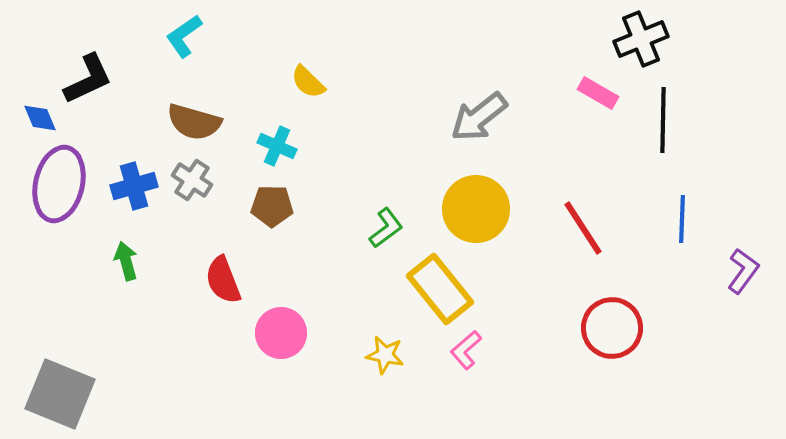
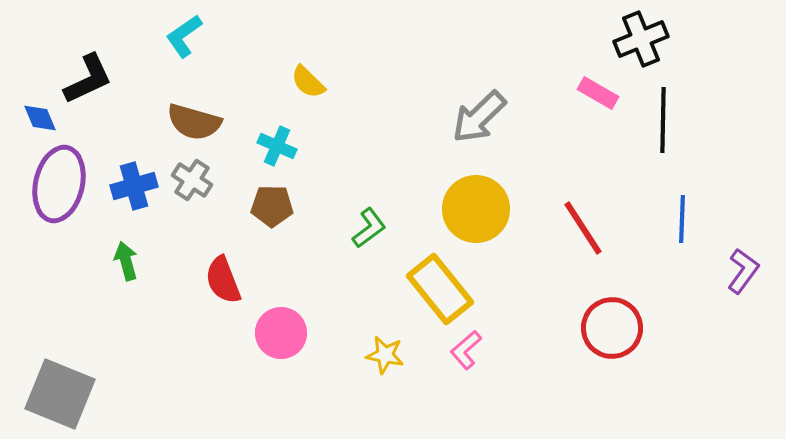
gray arrow: rotated 6 degrees counterclockwise
green L-shape: moved 17 px left
